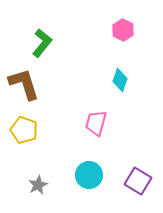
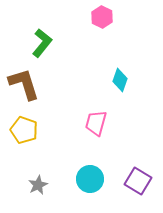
pink hexagon: moved 21 px left, 13 px up
cyan circle: moved 1 px right, 4 px down
